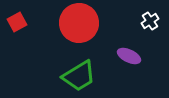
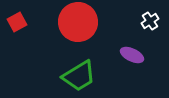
red circle: moved 1 px left, 1 px up
purple ellipse: moved 3 px right, 1 px up
